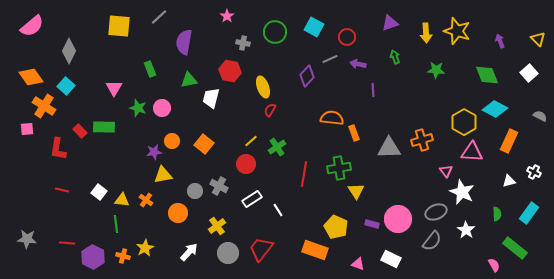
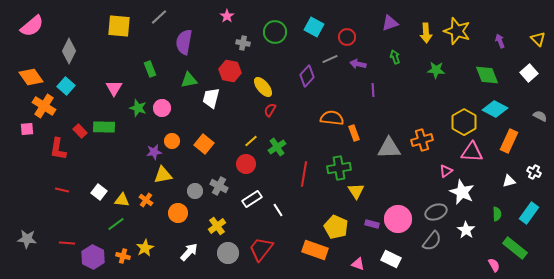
yellow ellipse at (263, 87): rotated 20 degrees counterclockwise
pink triangle at (446, 171): rotated 32 degrees clockwise
green line at (116, 224): rotated 60 degrees clockwise
